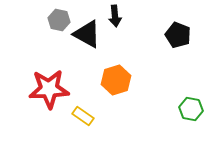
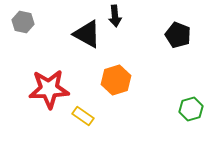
gray hexagon: moved 36 px left, 2 px down
green hexagon: rotated 25 degrees counterclockwise
